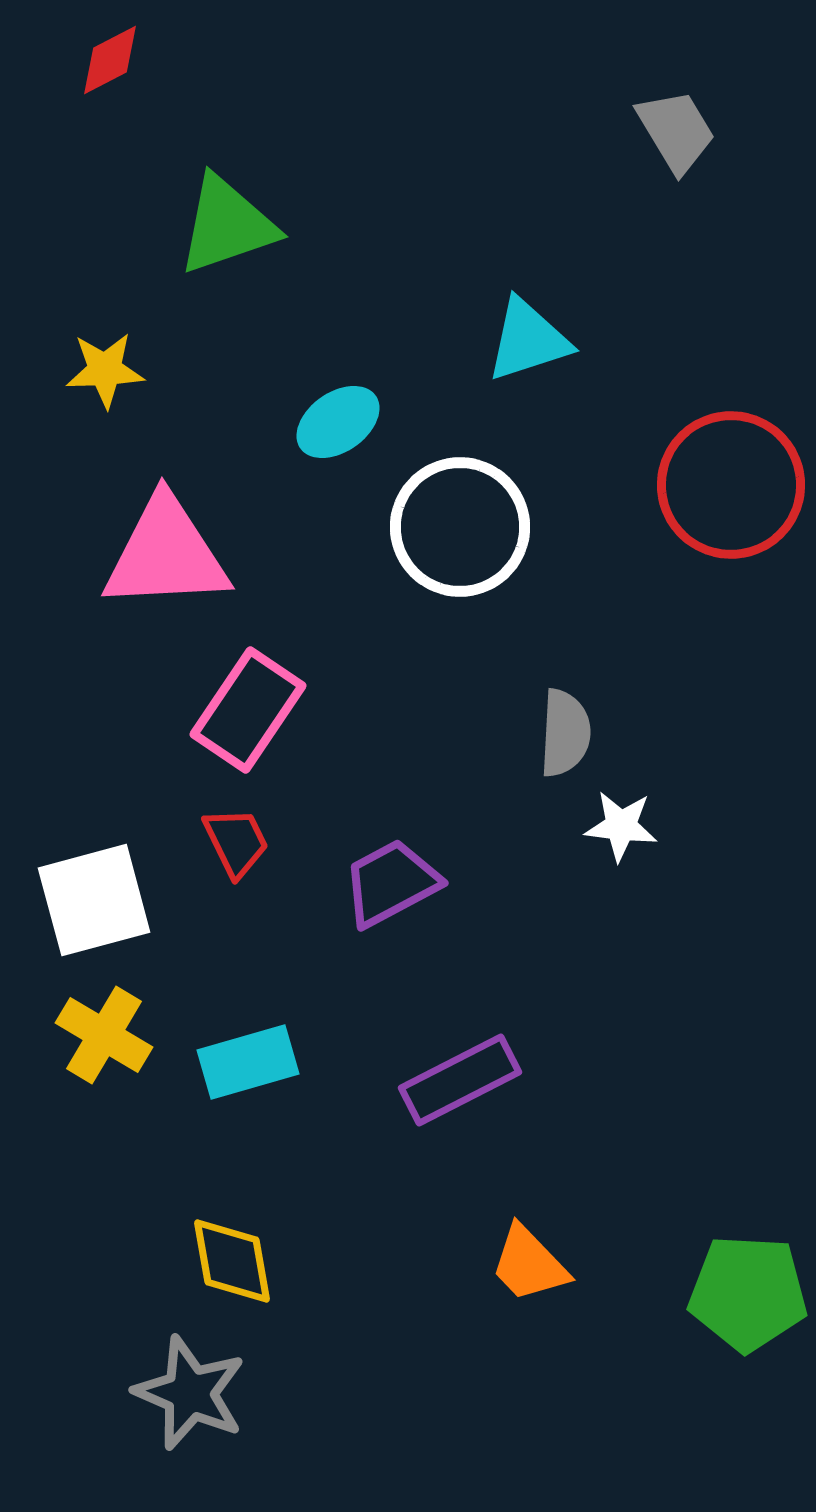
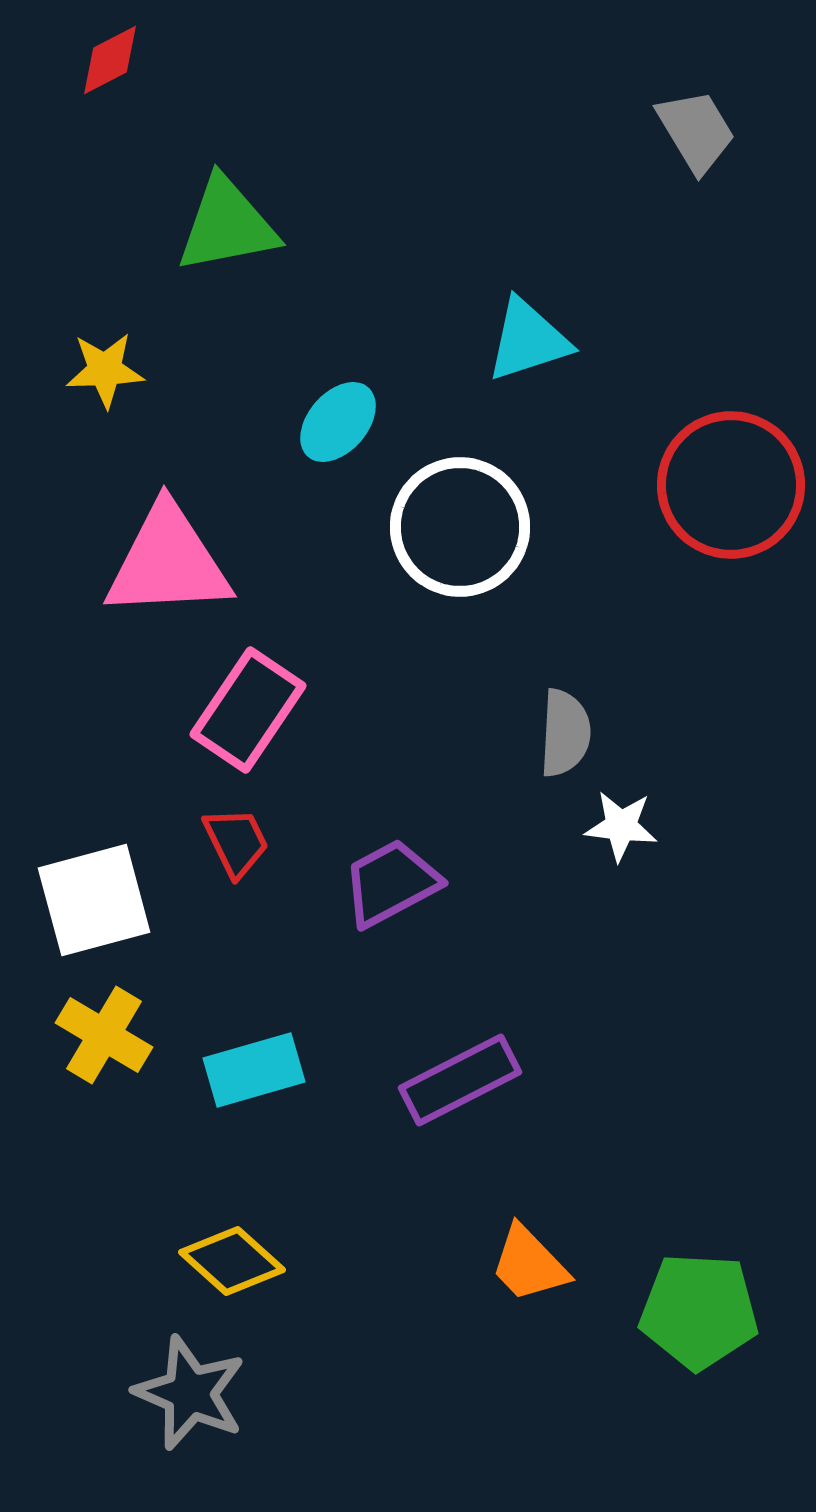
gray trapezoid: moved 20 px right
green triangle: rotated 8 degrees clockwise
cyan ellipse: rotated 14 degrees counterclockwise
pink triangle: moved 2 px right, 8 px down
cyan rectangle: moved 6 px right, 8 px down
yellow diamond: rotated 38 degrees counterclockwise
green pentagon: moved 49 px left, 18 px down
